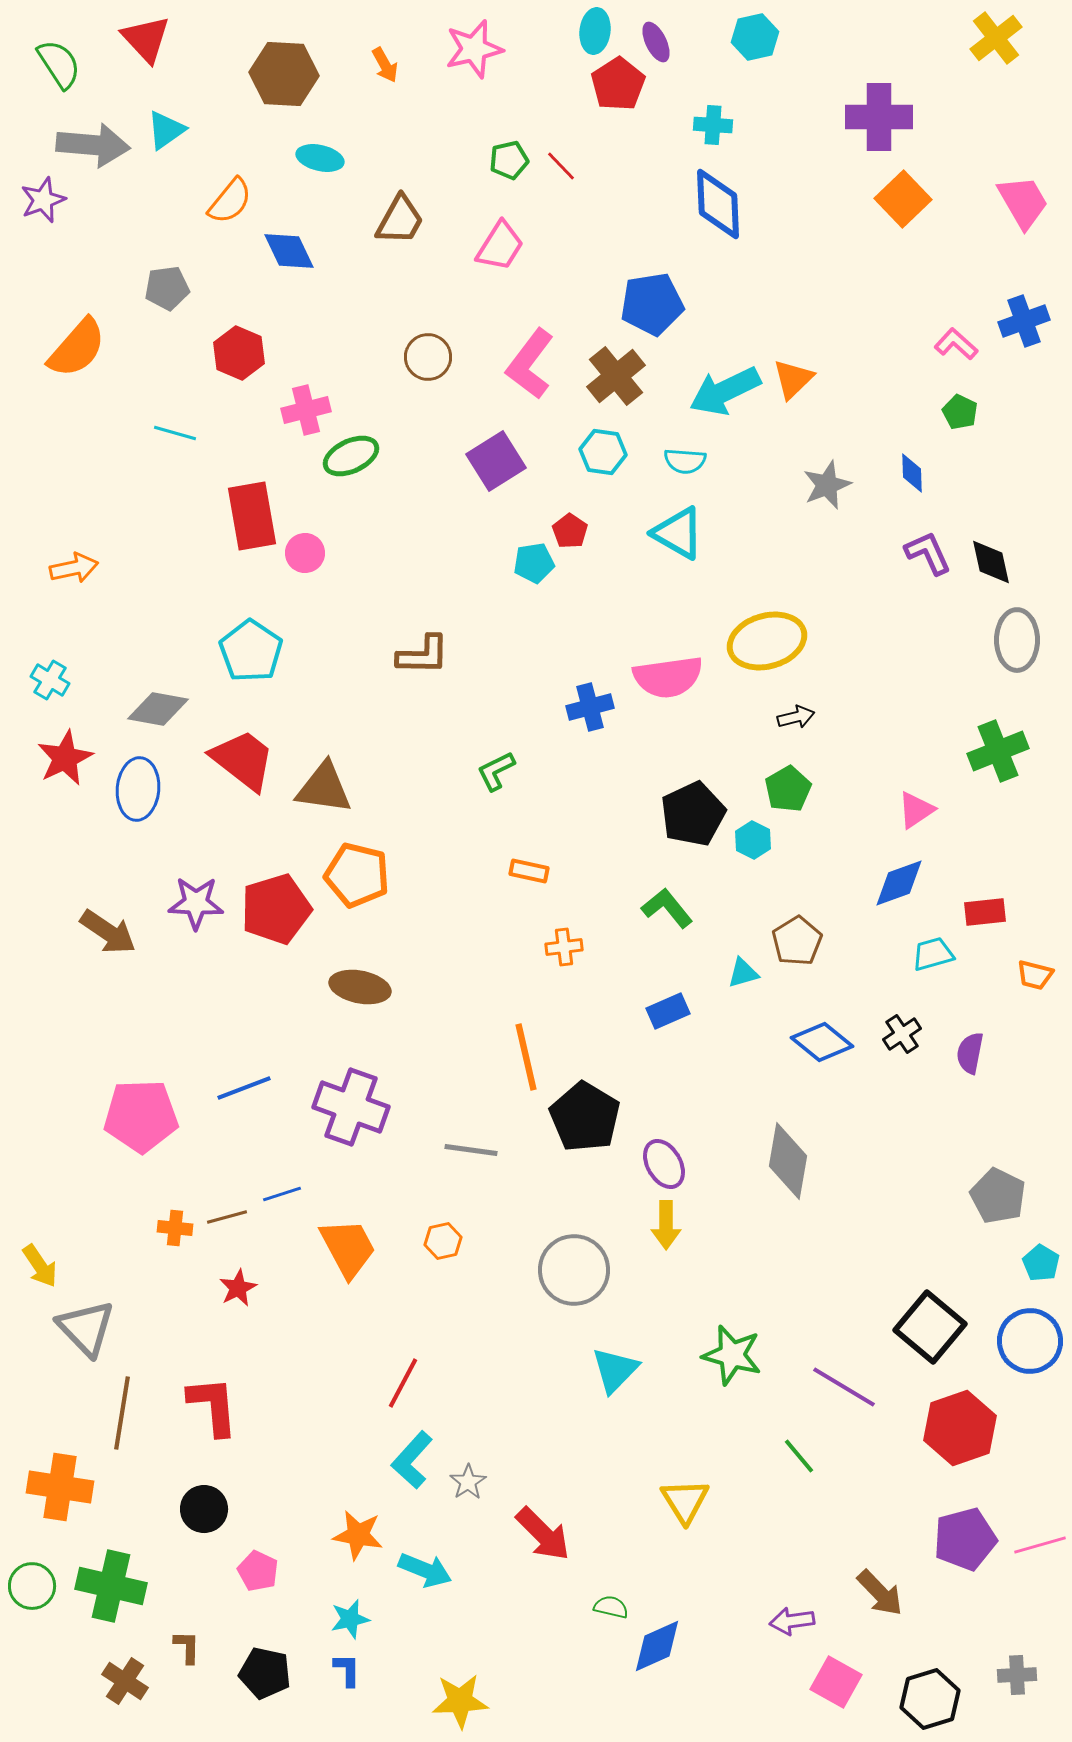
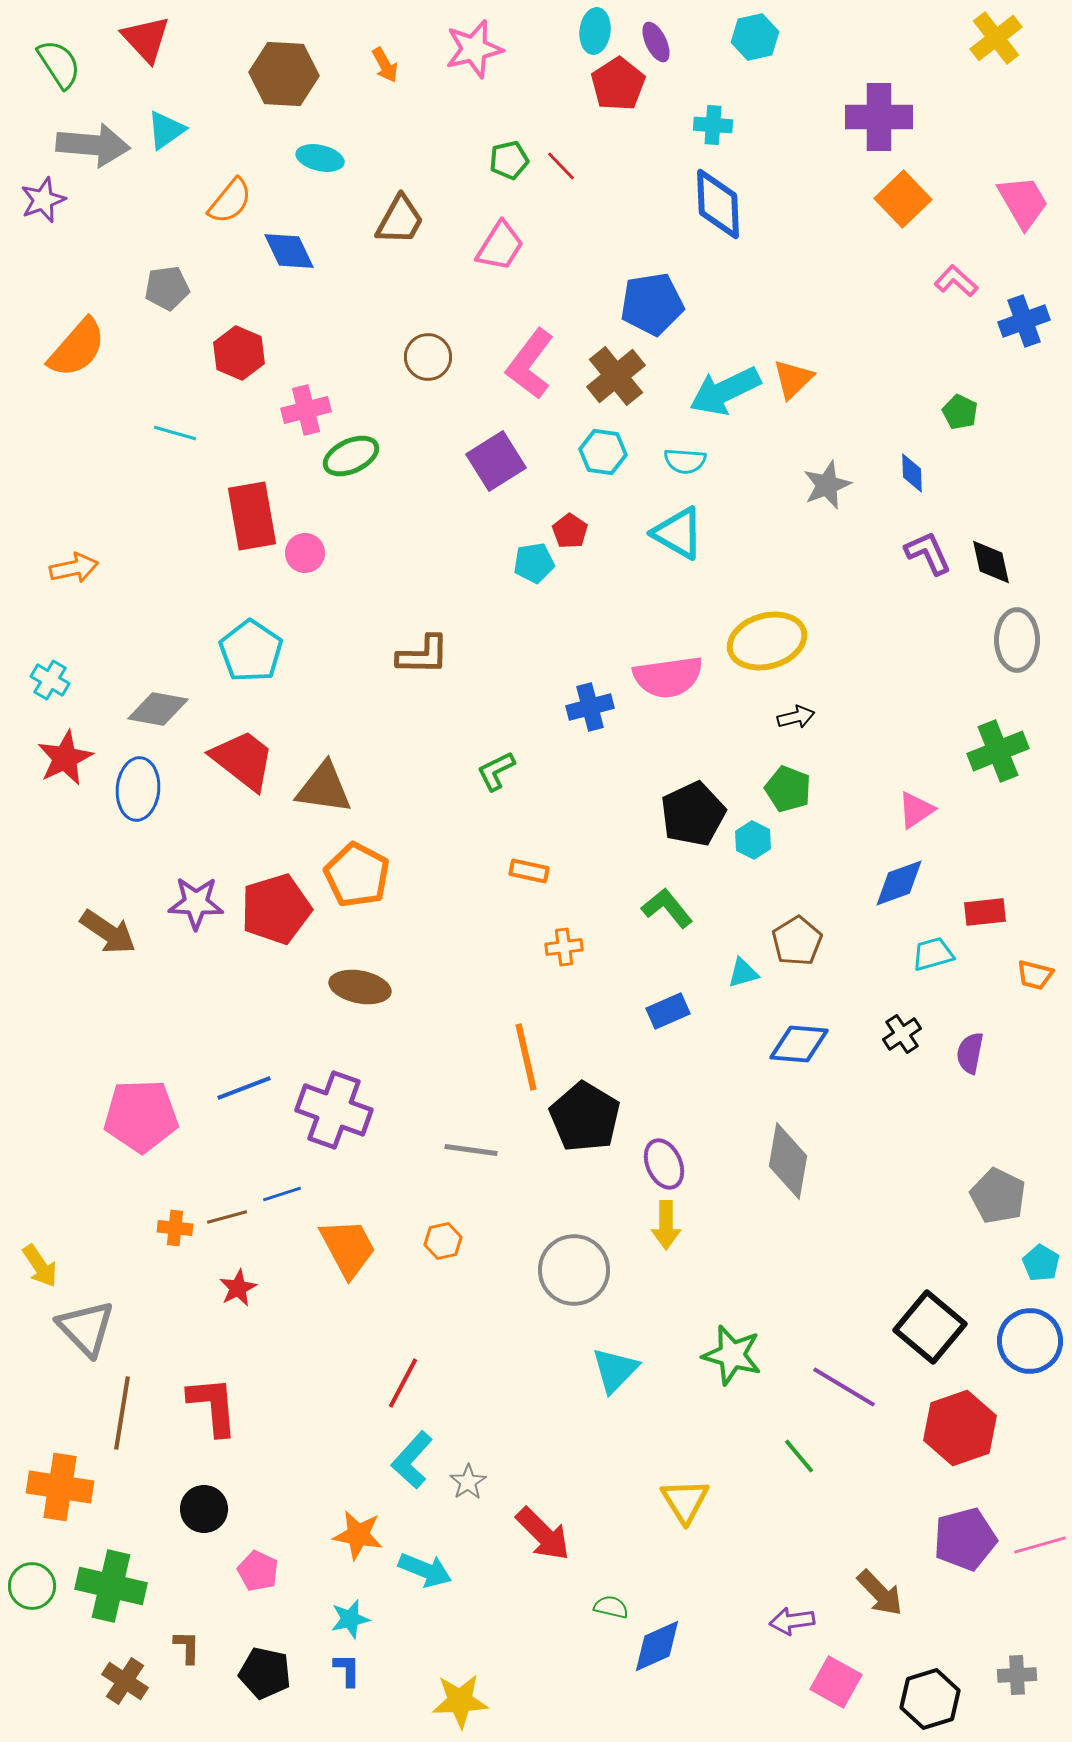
pink L-shape at (956, 344): moved 63 px up
green pentagon at (788, 789): rotated 21 degrees counterclockwise
orange pentagon at (357, 875): rotated 14 degrees clockwise
blue diamond at (822, 1042): moved 23 px left, 2 px down; rotated 34 degrees counterclockwise
purple cross at (351, 1107): moved 17 px left, 3 px down
purple ellipse at (664, 1164): rotated 6 degrees clockwise
